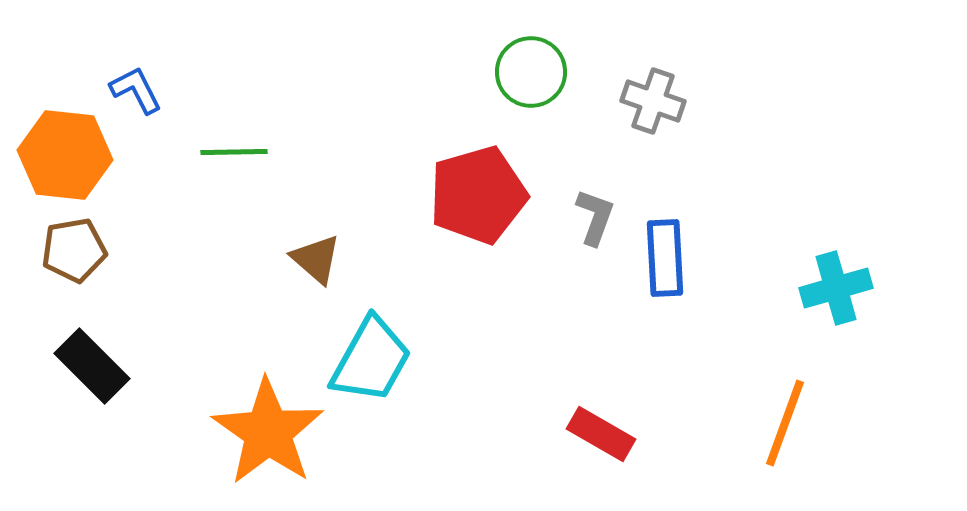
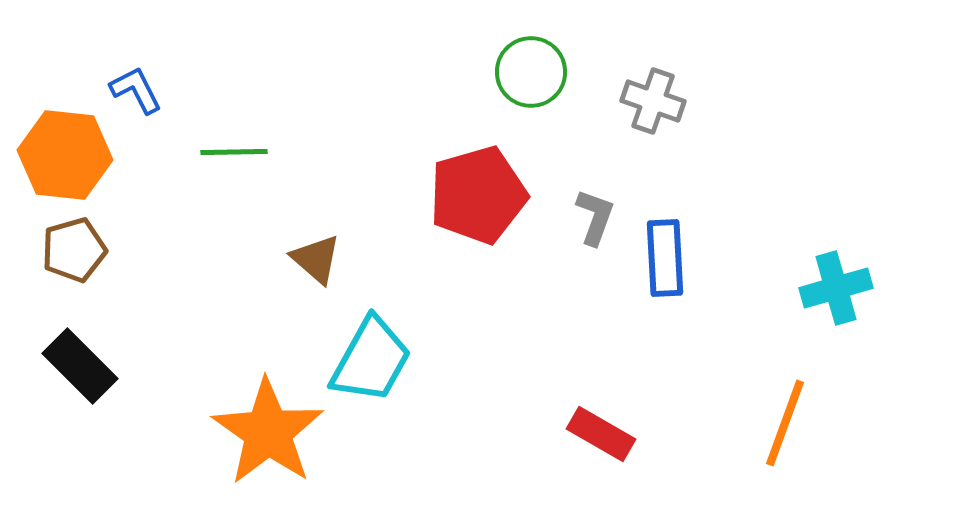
brown pentagon: rotated 6 degrees counterclockwise
black rectangle: moved 12 px left
